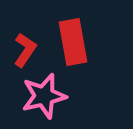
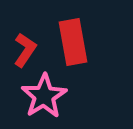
pink star: rotated 18 degrees counterclockwise
